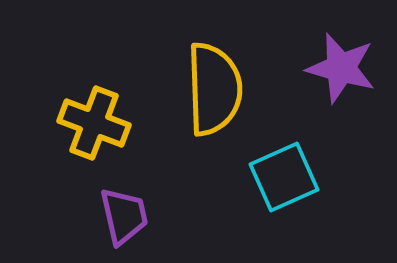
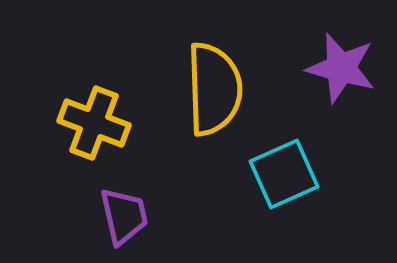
cyan square: moved 3 px up
